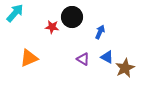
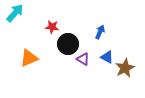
black circle: moved 4 px left, 27 px down
